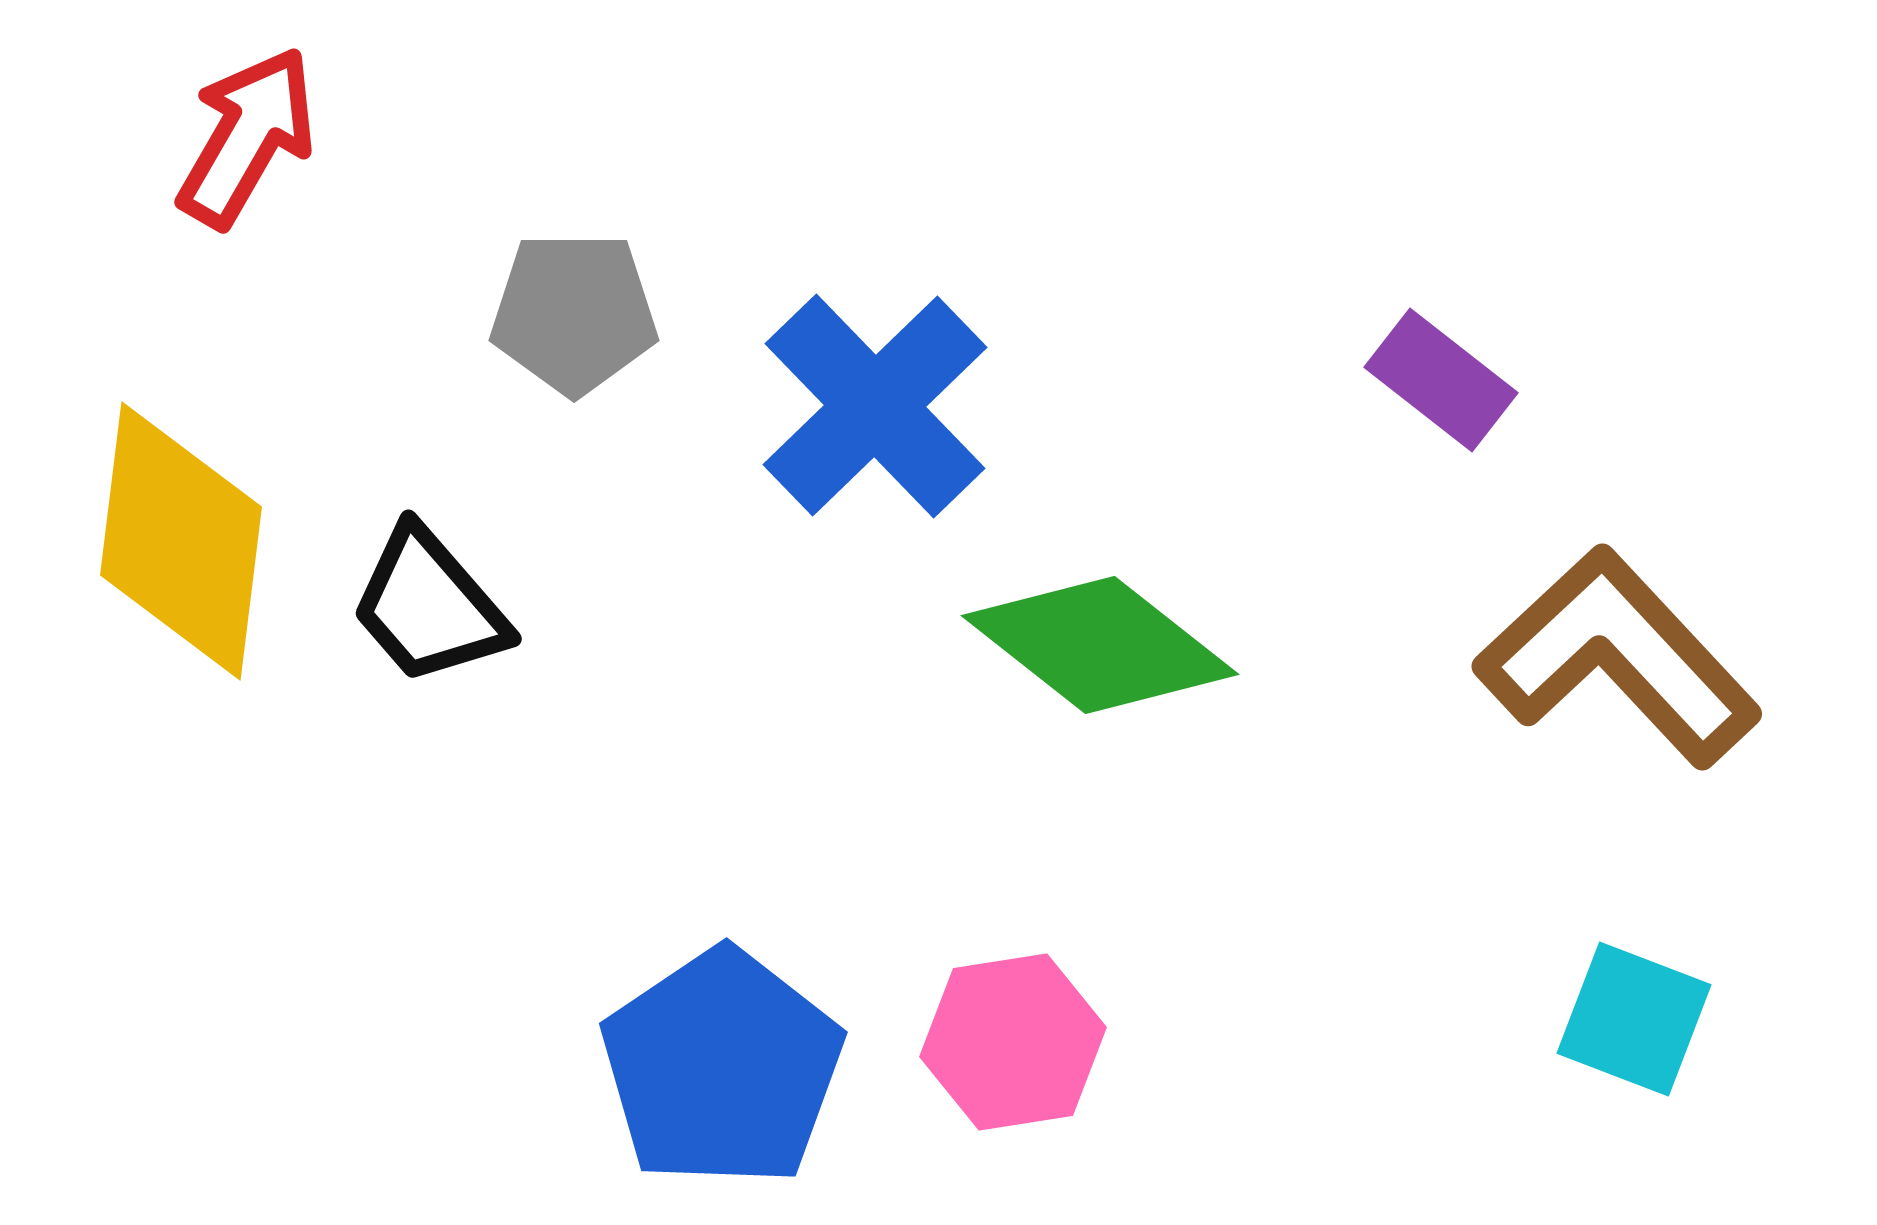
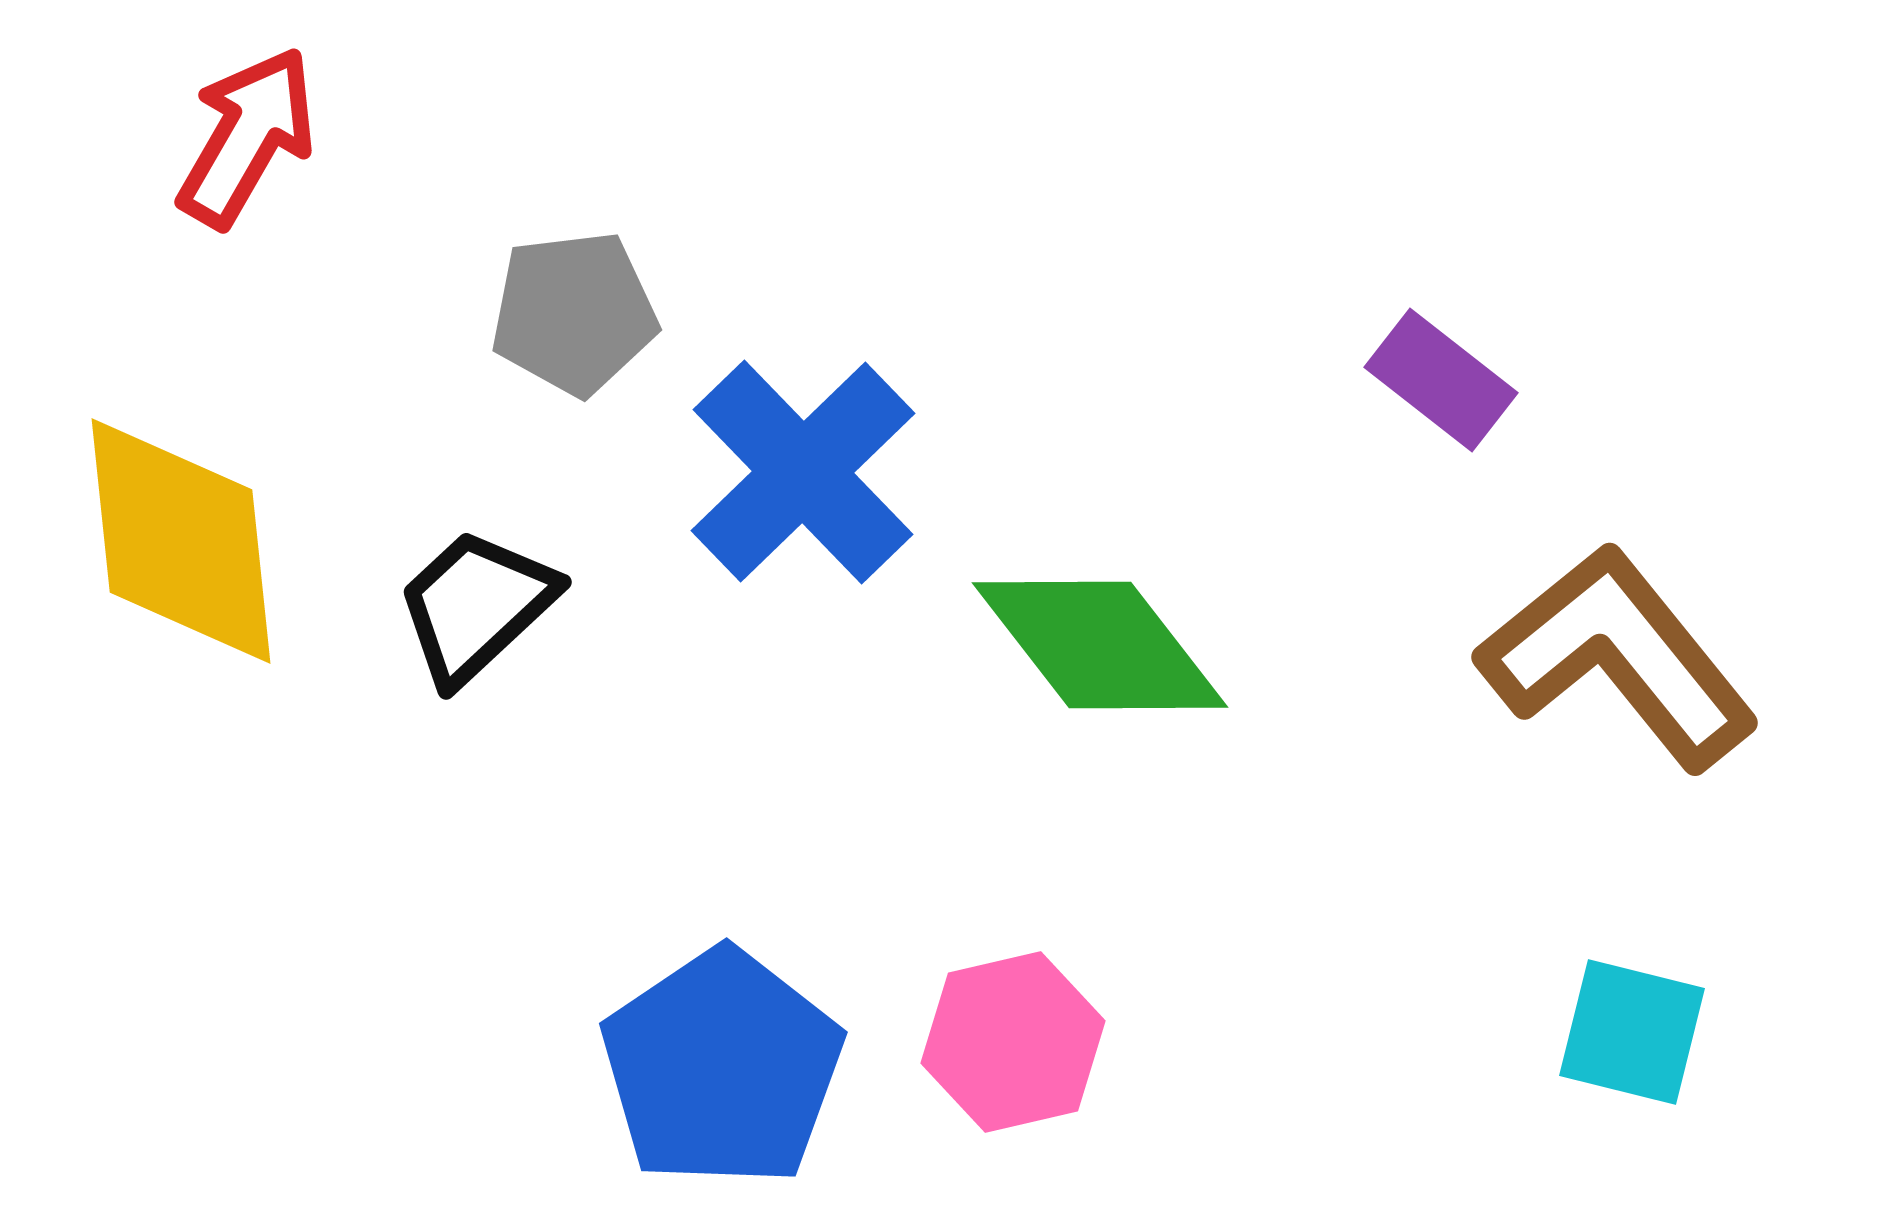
gray pentagon: rotated 7 degrees counterclockwise
blue cross: moved 72 px left, 66 px down
yellow diamond: rotated 13 degrees counterclockwise
black trapezoid: moved 47 px right; rotated 88 degrees clockwise
green diamond: rotated 14 degrees clockwise
brown L-shape: rotated 4 degrees clockwise
cyan square: moved 2 px left, 13 px down; rotated 7 degrees counterclockwise
pink hexagon: rotated 4 degrees counterclockwise
